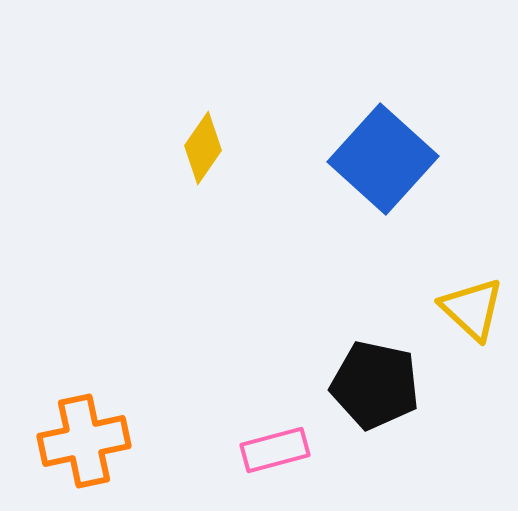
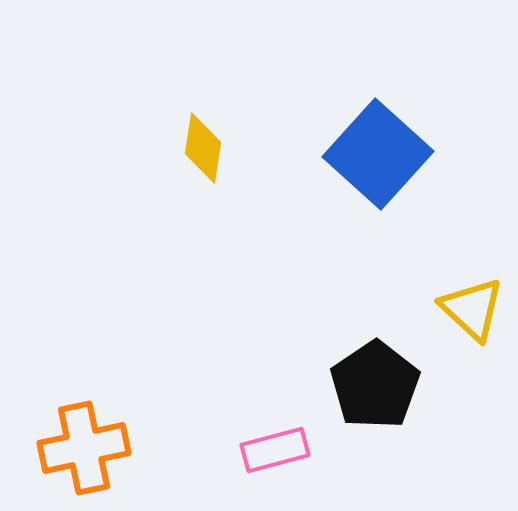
yellow diamond: rotated 26 degrees counterclockwise
blue square: moved 5 px left, 5 px up
black pentagon: rotated 26 degrees clockwise
orange cross: moved 7 px down
